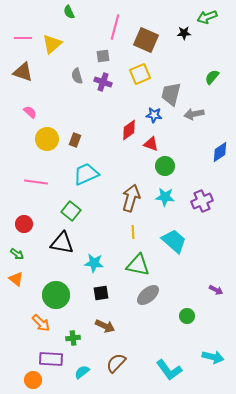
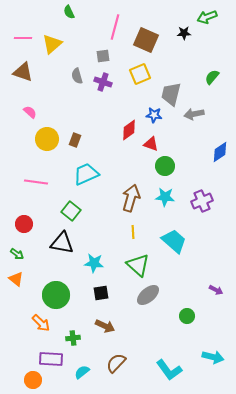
green triangle at (138, 265): rotated 30 degrees clockwise
